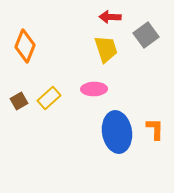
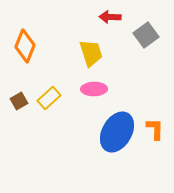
yellow trapezoid: moved 15 px left, 4 px down
blue ellipse: rotated 39 degrees clockwise
